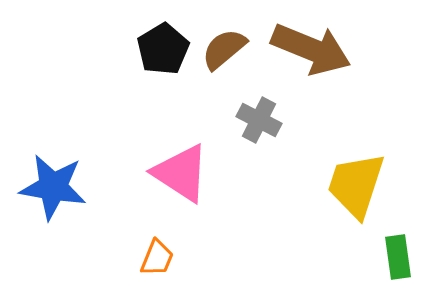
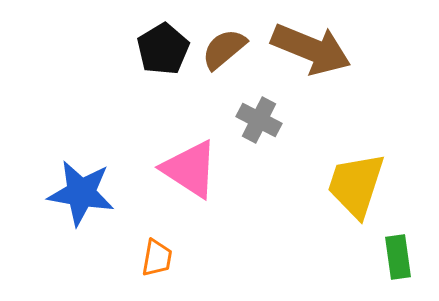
pink triangle: moved 9 px right, 4 px up
blue star: moved 28 px right, 6 px down
orange trapezoid: rotated 12 degrees counterclockwise
